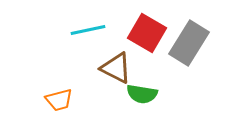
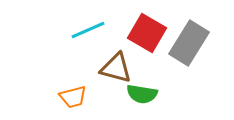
cyan line: rotated 12 degrees counterclockwise
brown triangle: rotated 12 degrees counterclockwise
orange trapezoid: moved 14 px right, 3 px up
